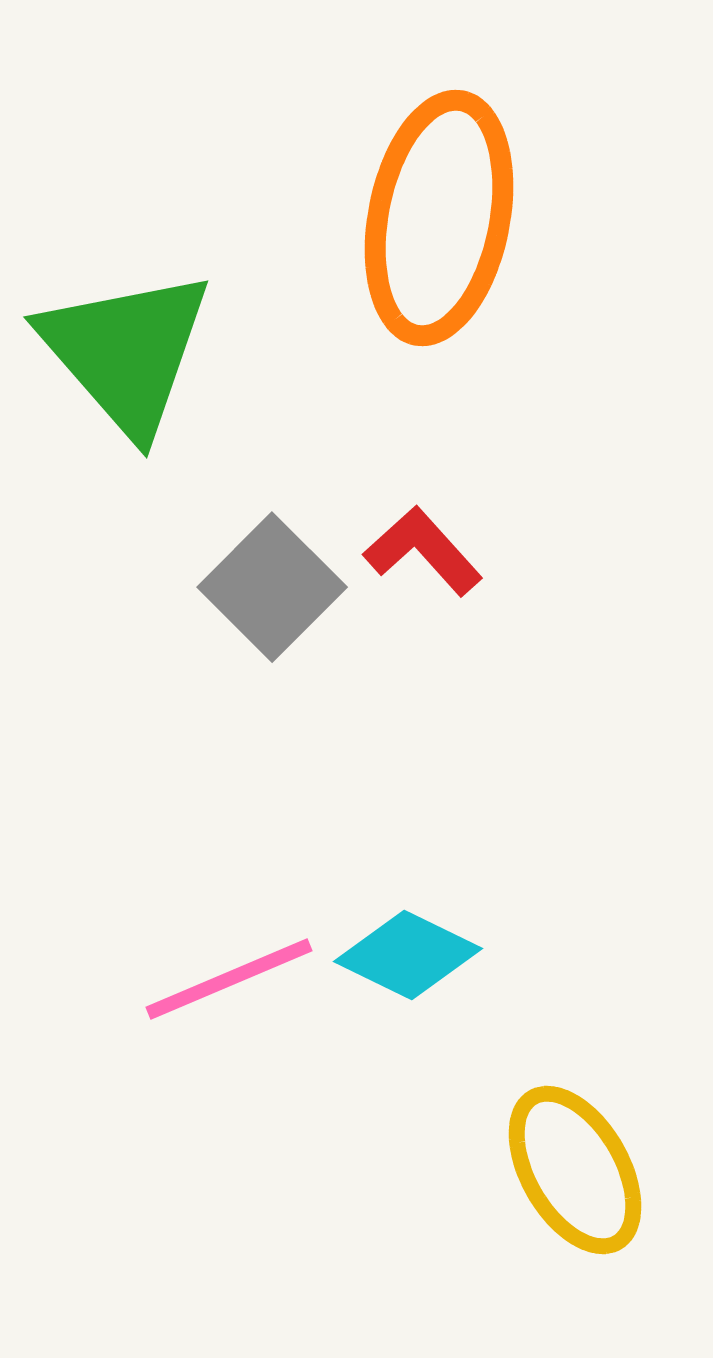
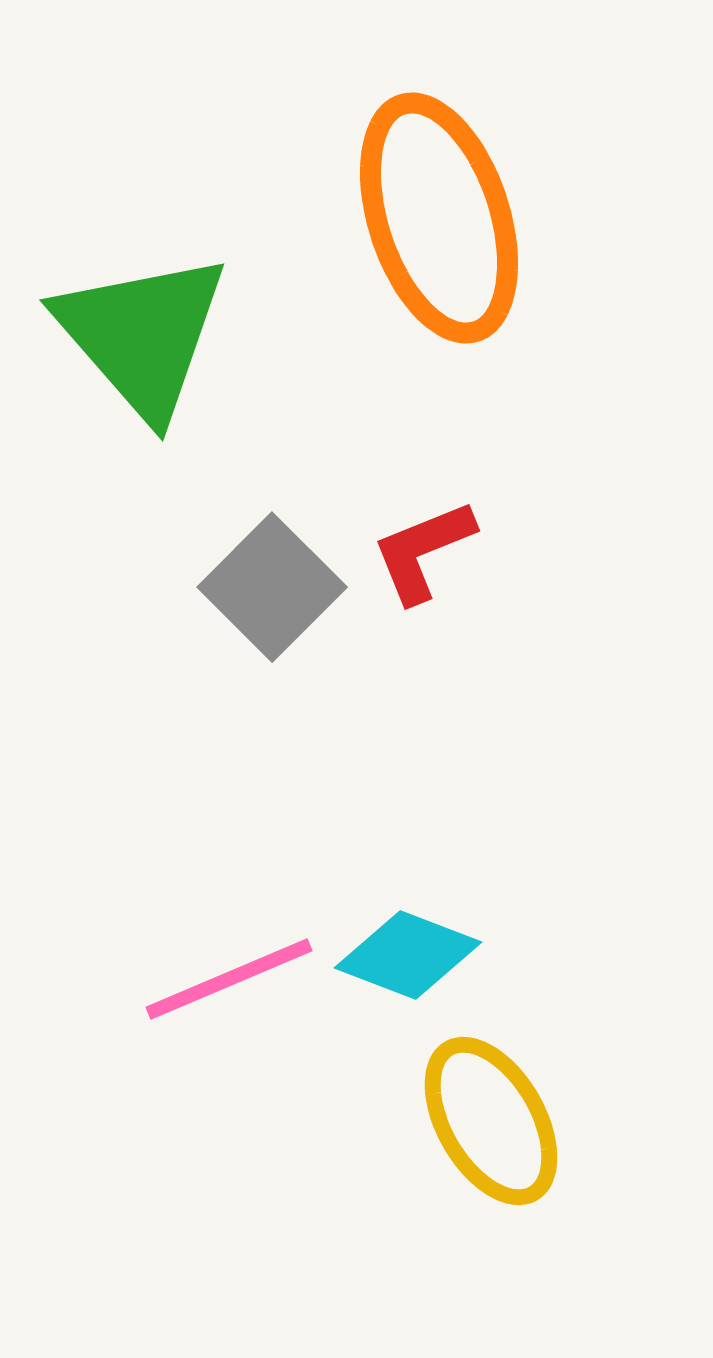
orange ellipse: rotated 29 degrees counterclockwise
green triangle: moved 16 px right, 17 px up
red L-shape: rotated 70 degrees counterclockwise
cyan diamond: rotated 5 degrees counterclockwise
yellow ellipse: moved 84 px left, 49 px up
